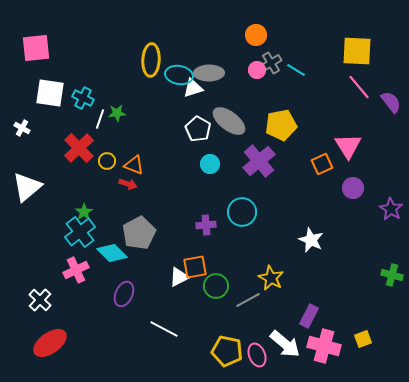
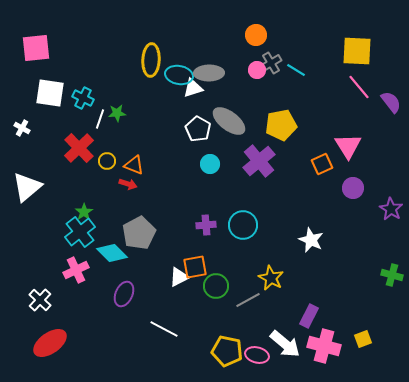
cyan circle at (242, 212): moved 1 px right, 13 px down
pink ellipse at (257, 355): rotated 55 degrees counterclockwise
